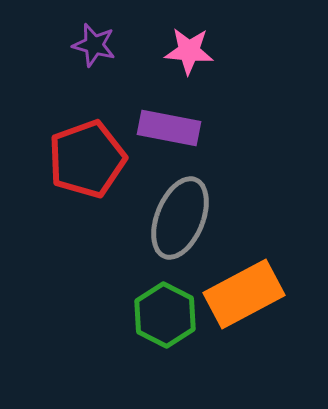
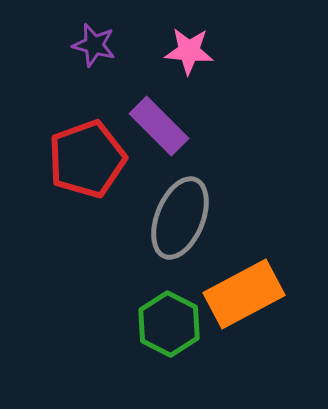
purple rectangle: moved 10 px left, 2 px up; rotated 34 degrees clockwise
green hexagon: moved 4 px right, 9 px down
